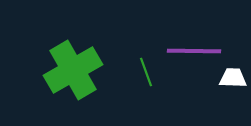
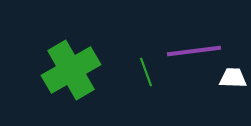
purple line: rotated 8 degrees counterclockwise
green cross: moved 2 px left
